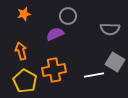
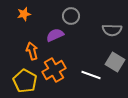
gray circle: moved 3 px right
gray semicircle: moved 2 px right, 1 px down
purple semicircle: moved 1 px down
orange arrow: moved 11 px right
orange cross: rotated 20 degrees counterclockwise
white line: moved 3 px left; rotated 30 degrees clockwise
